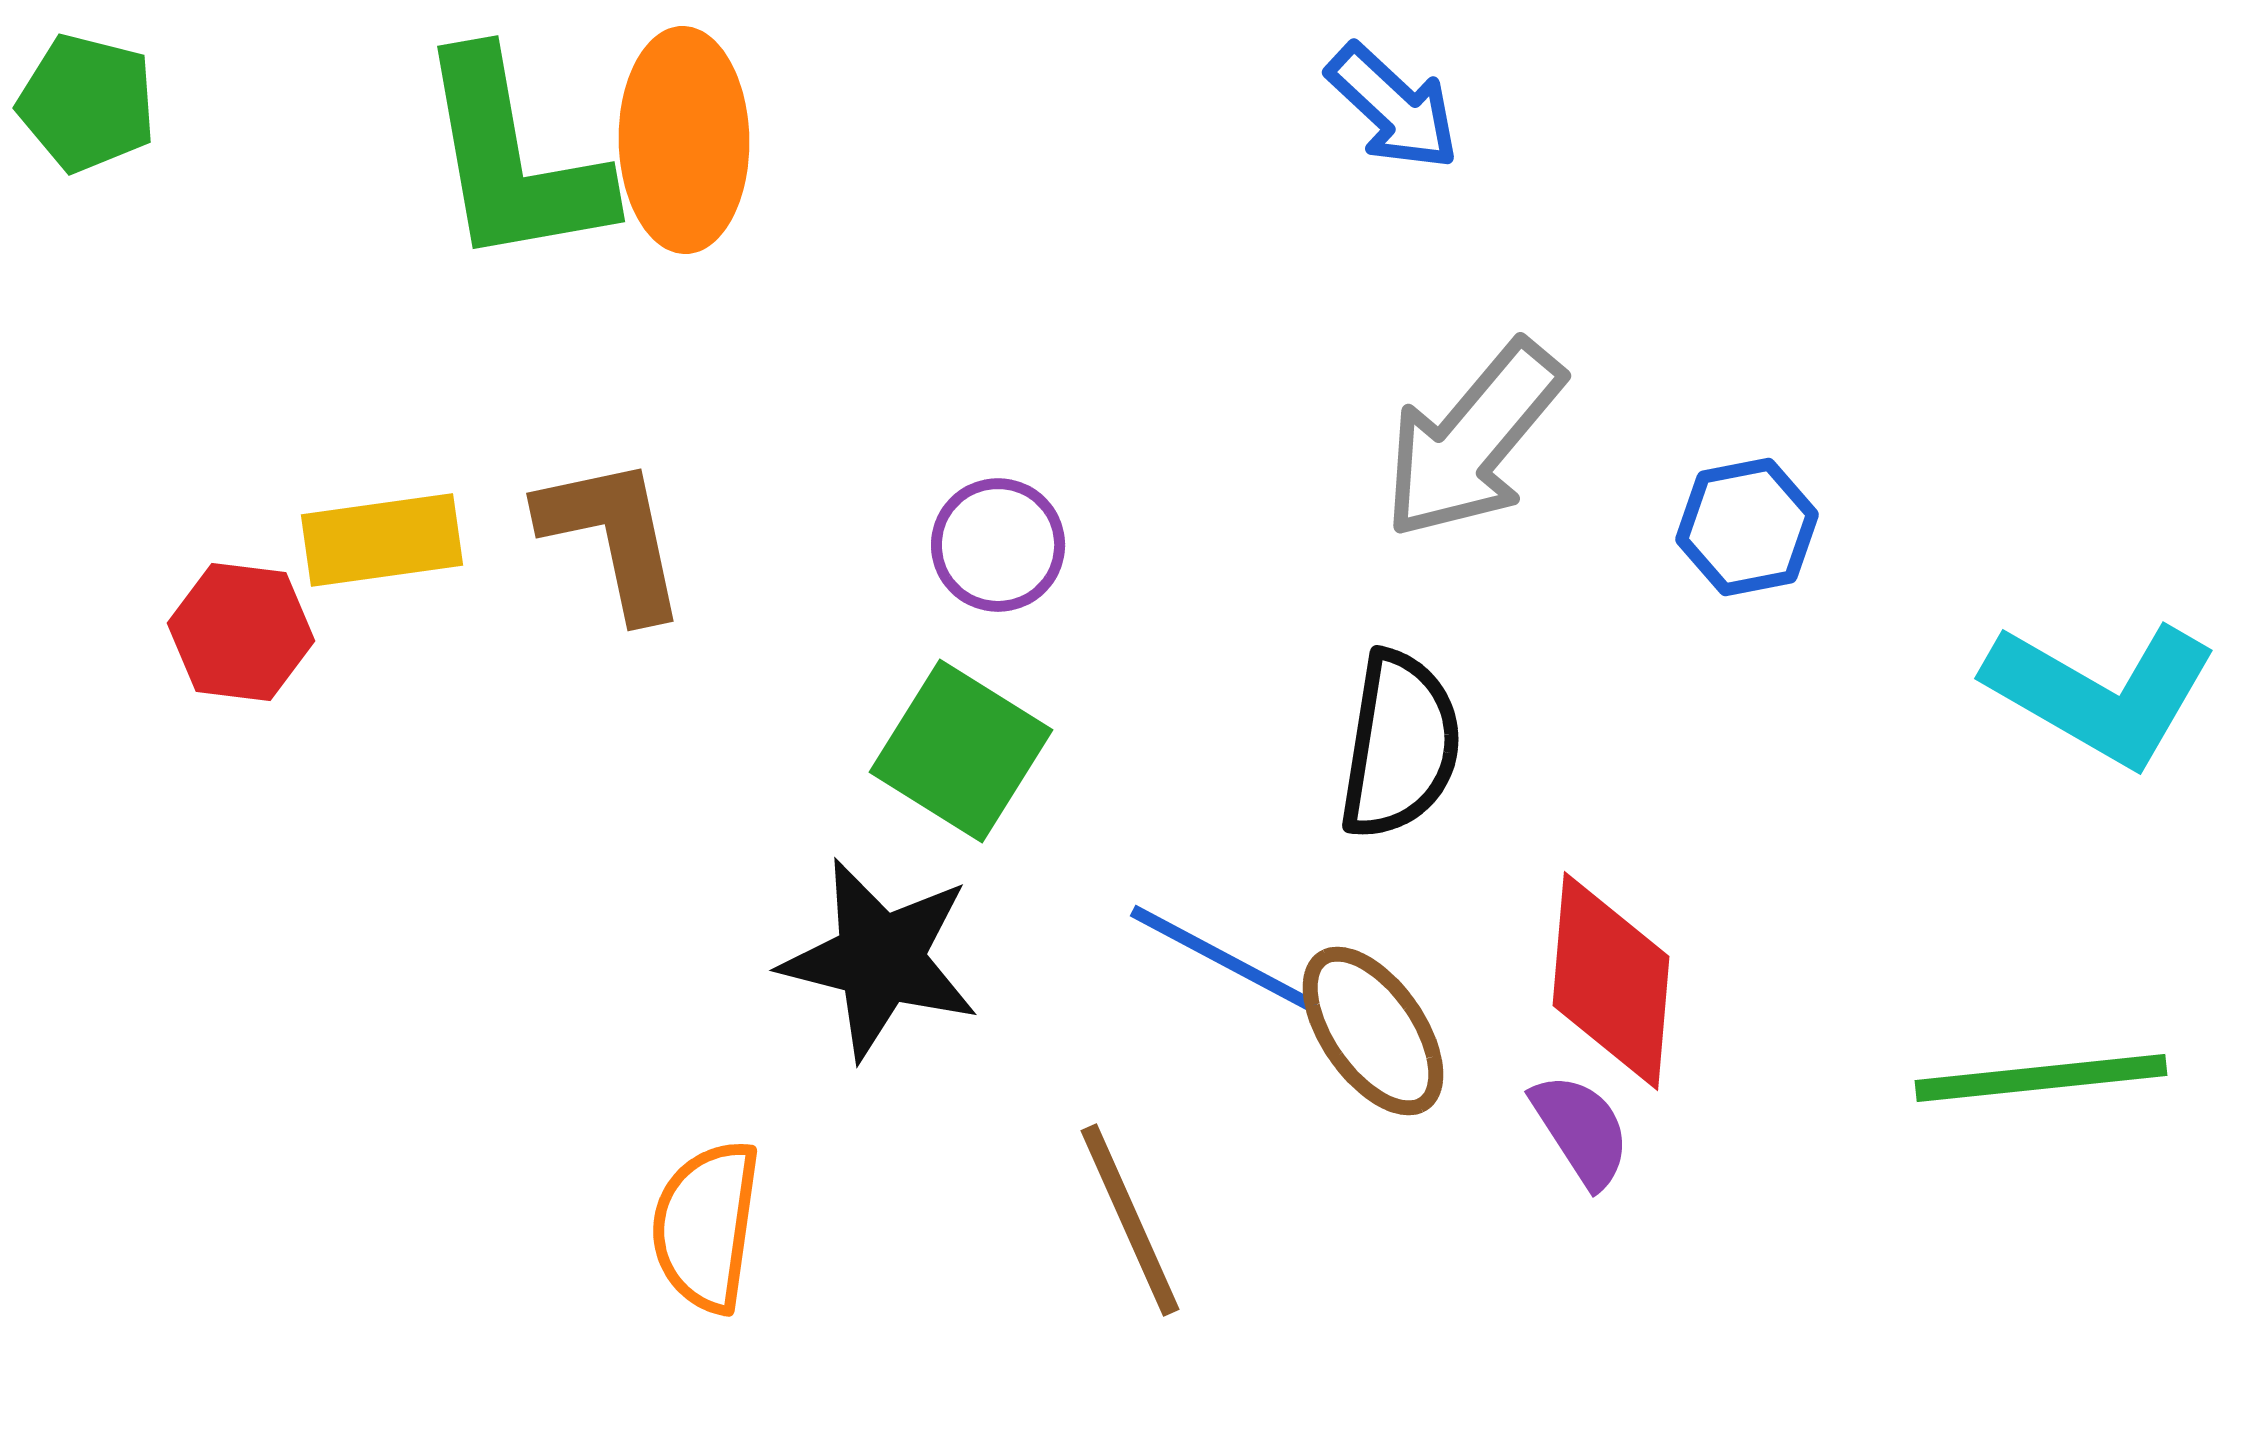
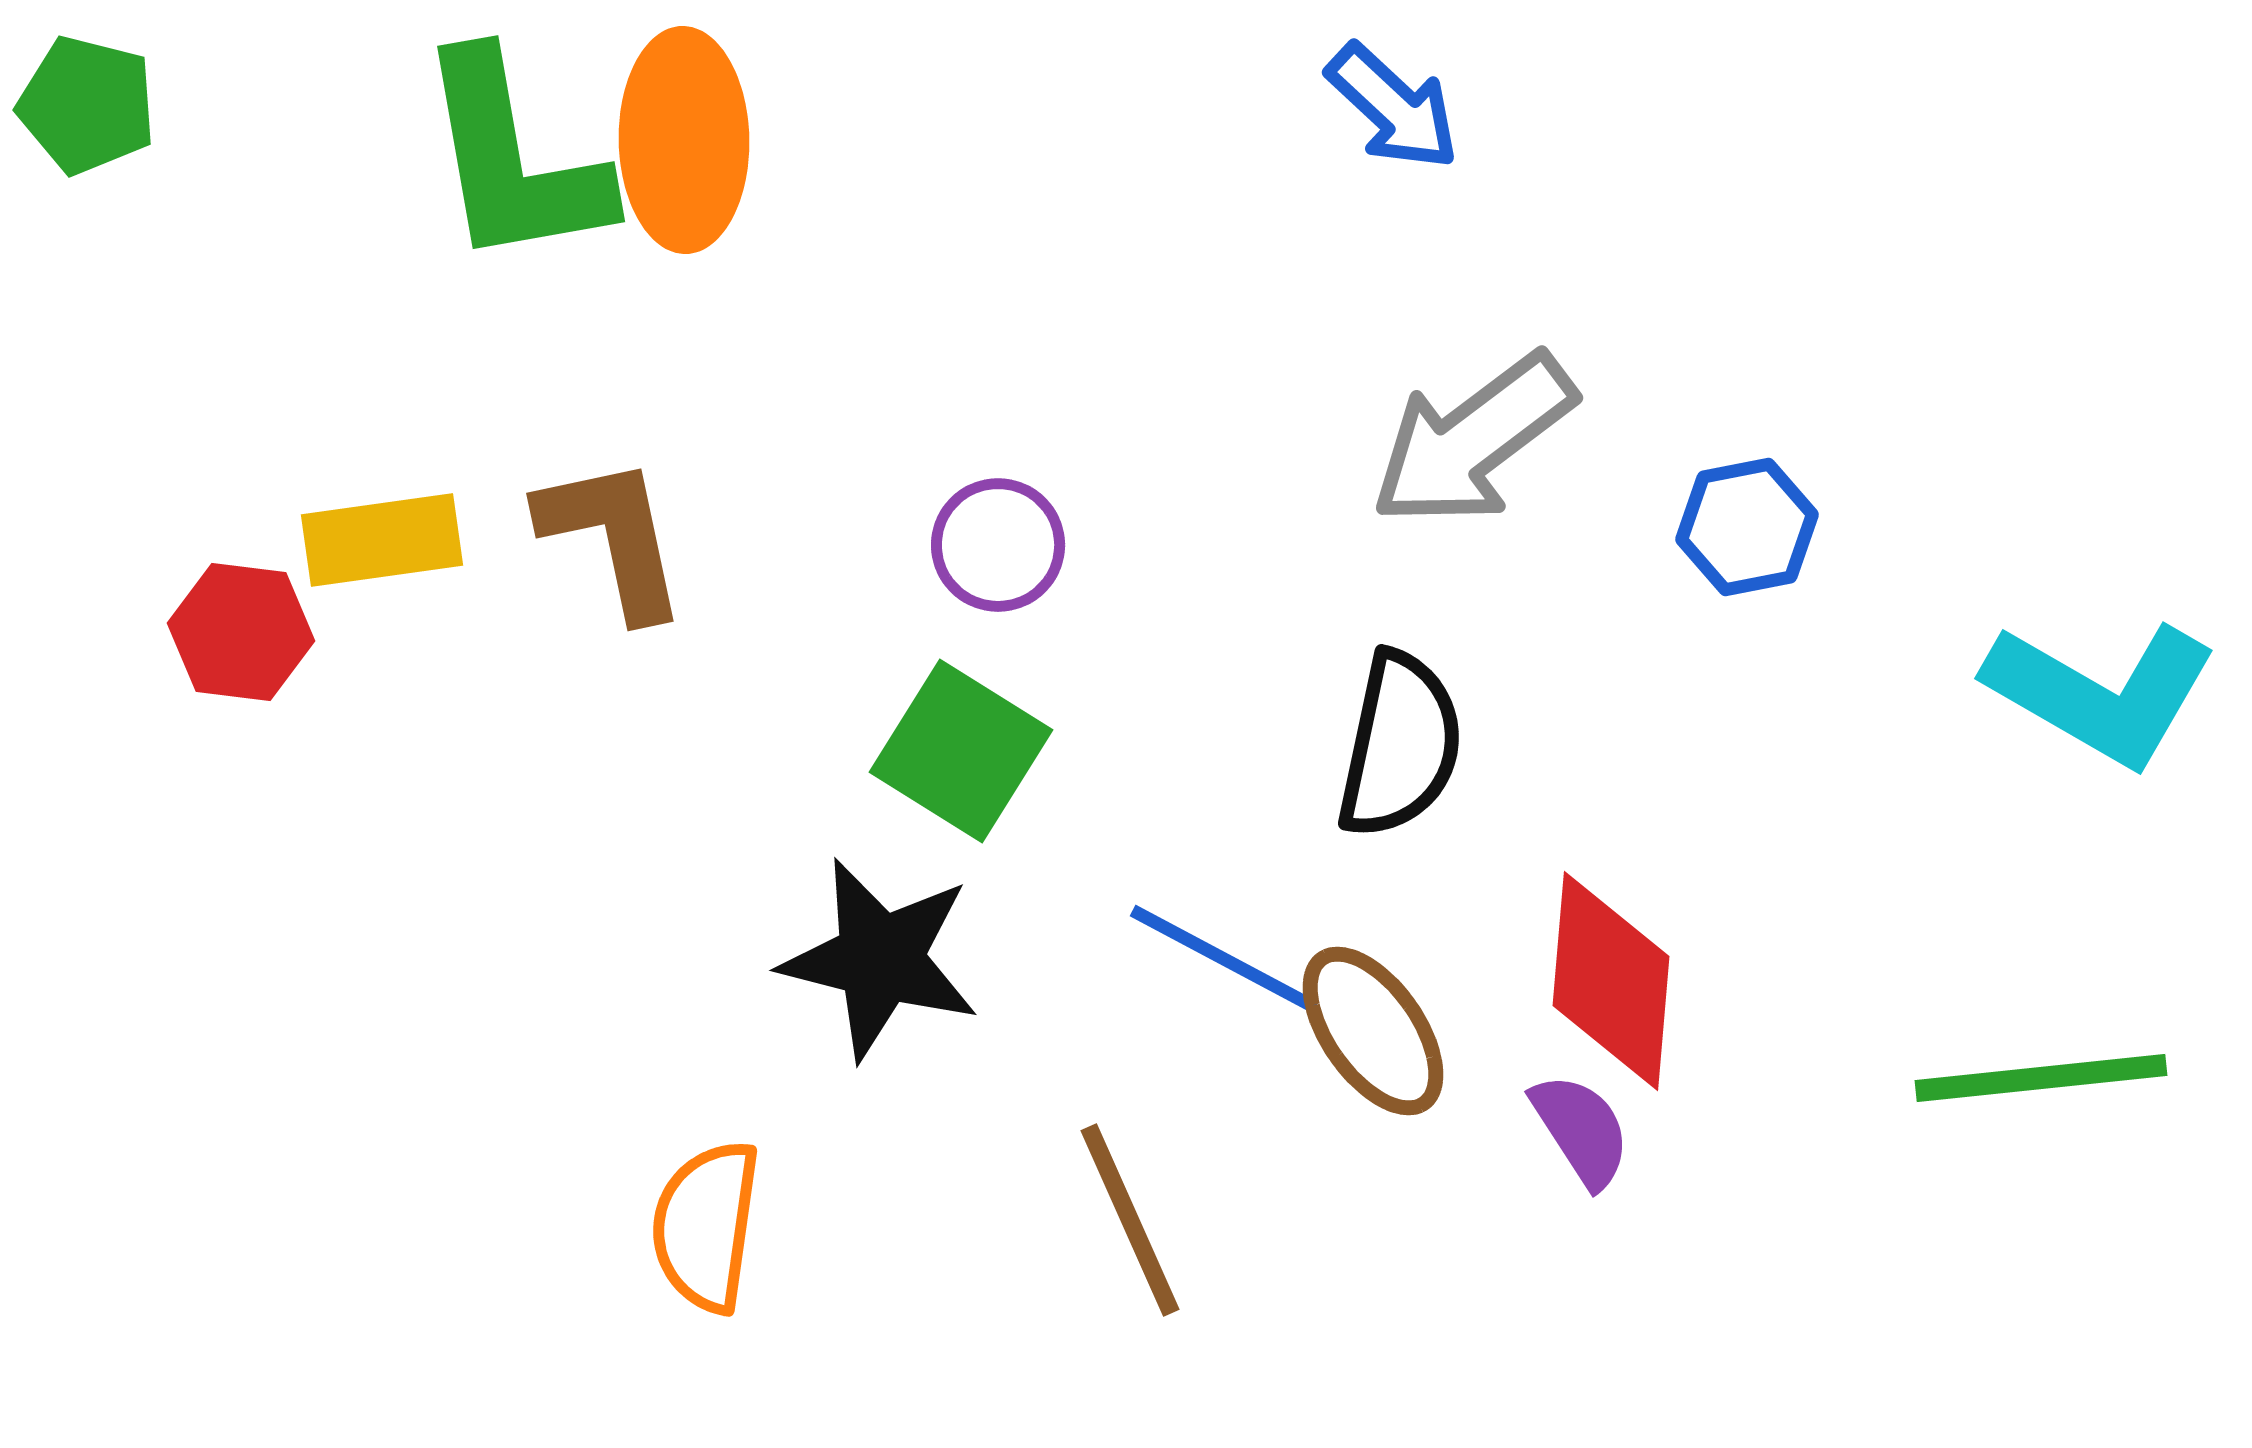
green pentagon: moved 2 px down
gray arrow: rotated 13 degrees clockwise
black semicircle: rotated 3 degrees clockwise
